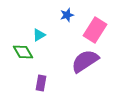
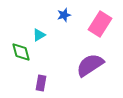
blue star: moved 3 px left
pink rectangle: moved 5 px right, 6 px up
green diamond: moved 2 px left; rotated 15 degrees clockwise
purple semicircle: moved 5 px right, 4 px down
